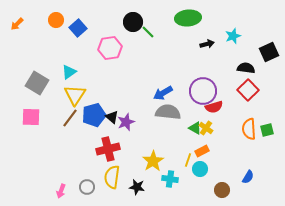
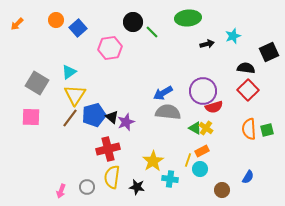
green line: moved 4 px right
